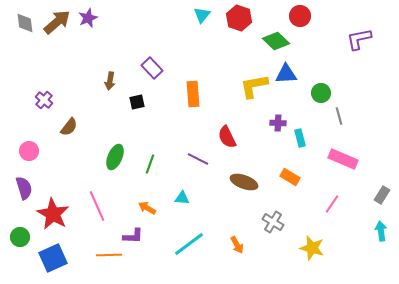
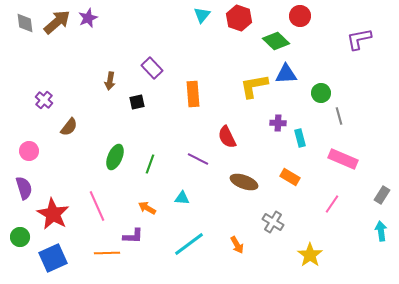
yellow star at (312, 248): moved 2 px left, 7 px down; rotated 20 degrees clockwise
orange line at (109, 255): moved 2 px left, 2 px up
